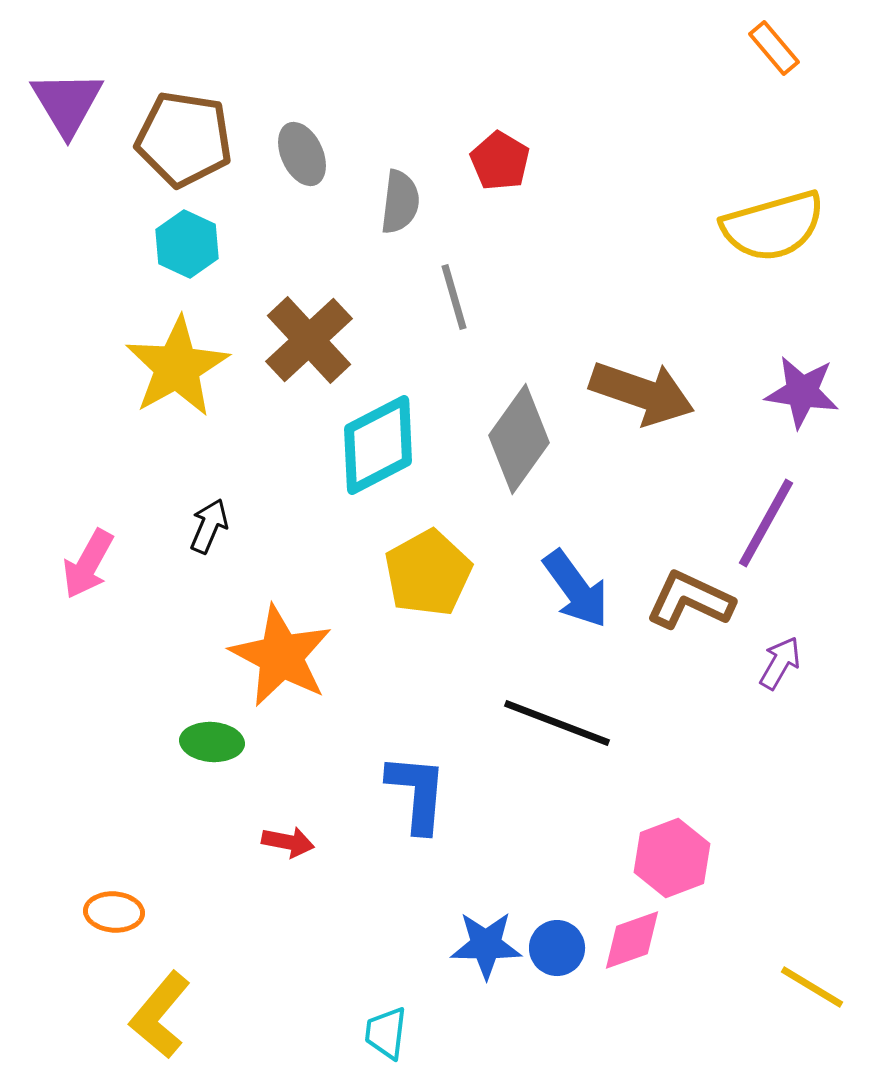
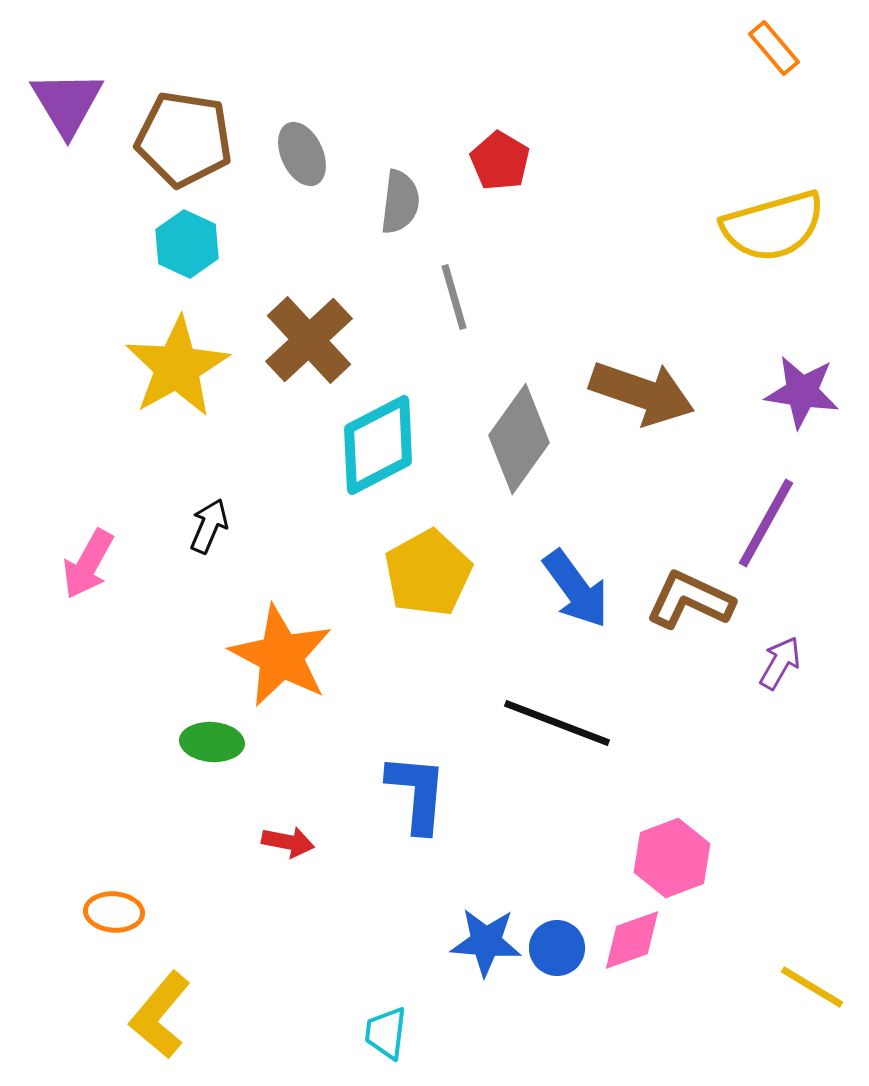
blue star: moved 3 px up; rotated 4 degrees clockwise
